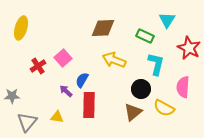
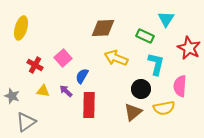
cyan triangle: moved 1 px left, 1 px up
yellow arrow: moved 2 px right, 2 px up
red cross: moved 3 px left, 1 px up; rotated 28 degrees counterclockwise
blue semicircle: moved 4 px up
pink semicircle: moved 3 px left, 1 px up
gray star: rotated 21 degrees clockwise
yellow semicircle: rotated 40 degrees counterclockwise
yellow triangle: moved 14 px left, 26 px up
gray triangle: moved 1 px left; rotated 15 degrees clockwise
